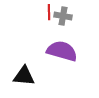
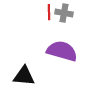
gray cross: moved 1 px right, 3 px up
